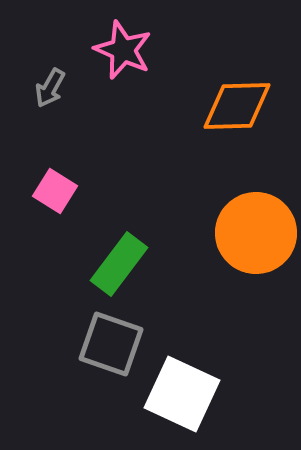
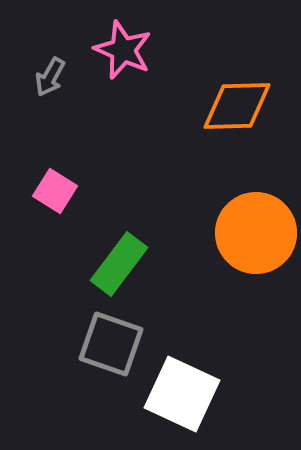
gray arrow: moved 11 px up
